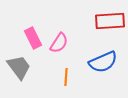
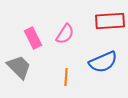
pink semicircle: moved 6 px right, 9 px up
gray trapezoid: rotated 8 degrees counterclockwise
